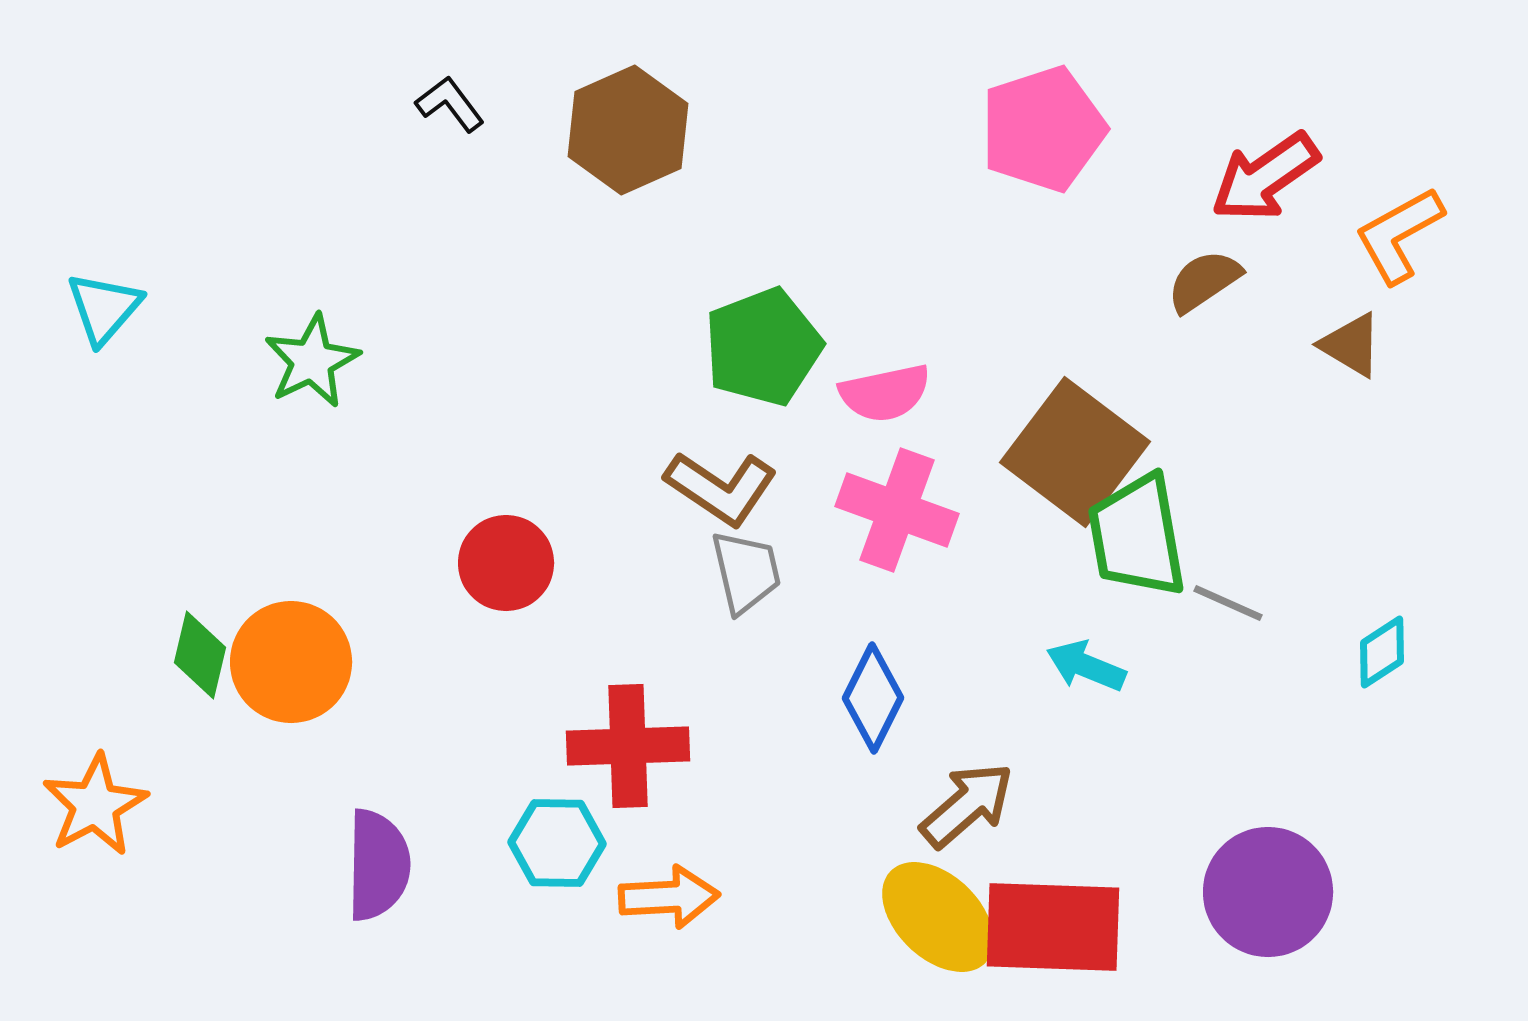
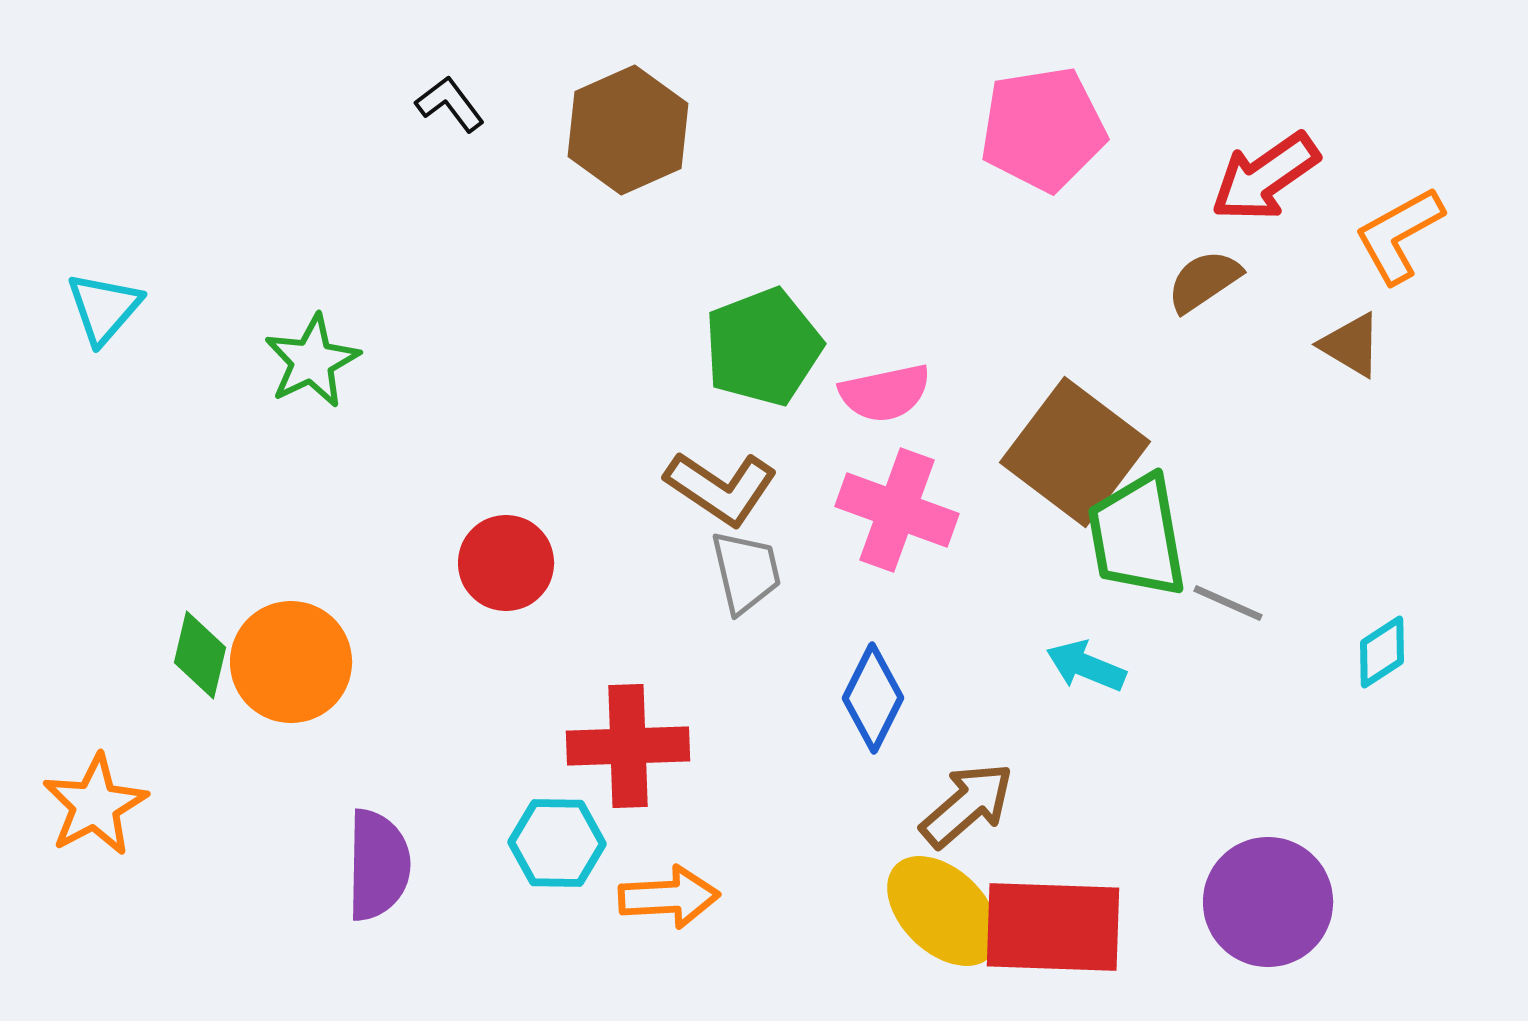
pink pentagon: rotated 9 degrees clockwise
purple circle: moved 10 px down
yellow ellipse: moved 5 px right, 6 px up
